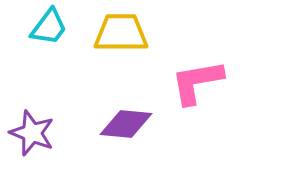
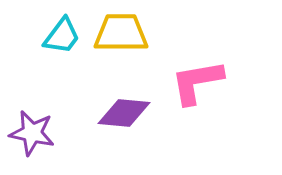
cyan trapezoid: moved 13 px right, 9 px down
purple diamond: moved 2 px left, 11 px up
purple star: rotated 9 degrees counterclockwise
